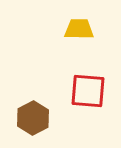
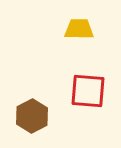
brown hexagon: moved 1 px left, 2 px up
